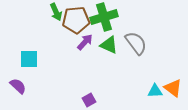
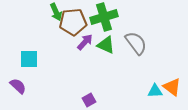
brown pentagon: moved 3 px left, 2 px down
green triangle: moved 3 px left
orange triangle: moved 1 px left, 1 px up
